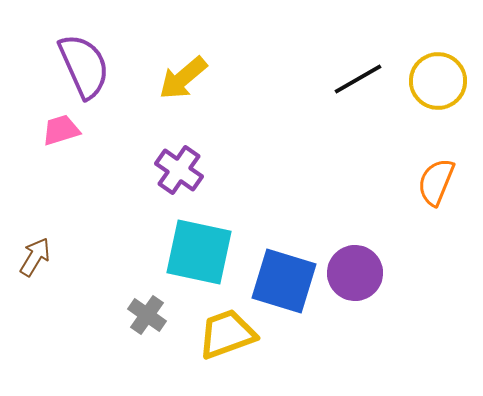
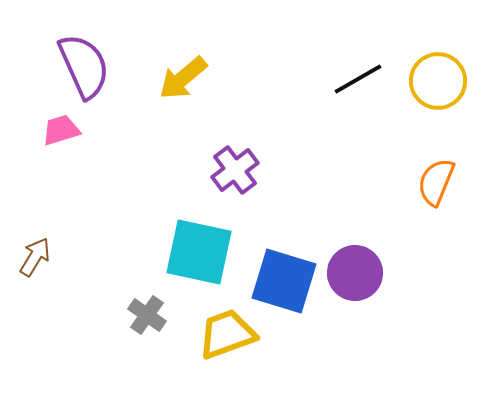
purple cross: moved 56 px right; rotated 18 degrees clockwise
